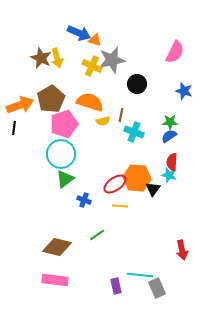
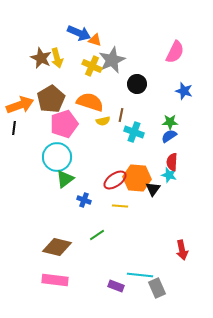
gray star: rotated 12 degrees counterclockwise
cyan circle: moved 4 px left, 3 px down
red ellipse: moved 4 px up
purple rectangle: rotated 56 degrees counterclockwise
